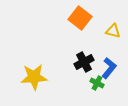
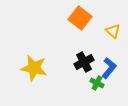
yellow triangle: rotated 28 degrees clockwise
yellow star: moved 9 px up; rotated 16 degrees clockwise
